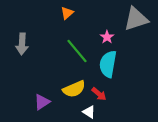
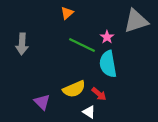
gray triangle: moved 2 px down
green line: moved 5 px right, 6 px up; rotated 24 degrees counterclockwise
cyan semicircle: rotated 20 degrees counterclockwise
purple triangle: rotated 42 degrees counterclockwise
